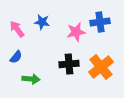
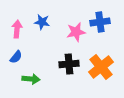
pink arrow: rotated 42 degrees clockwise
